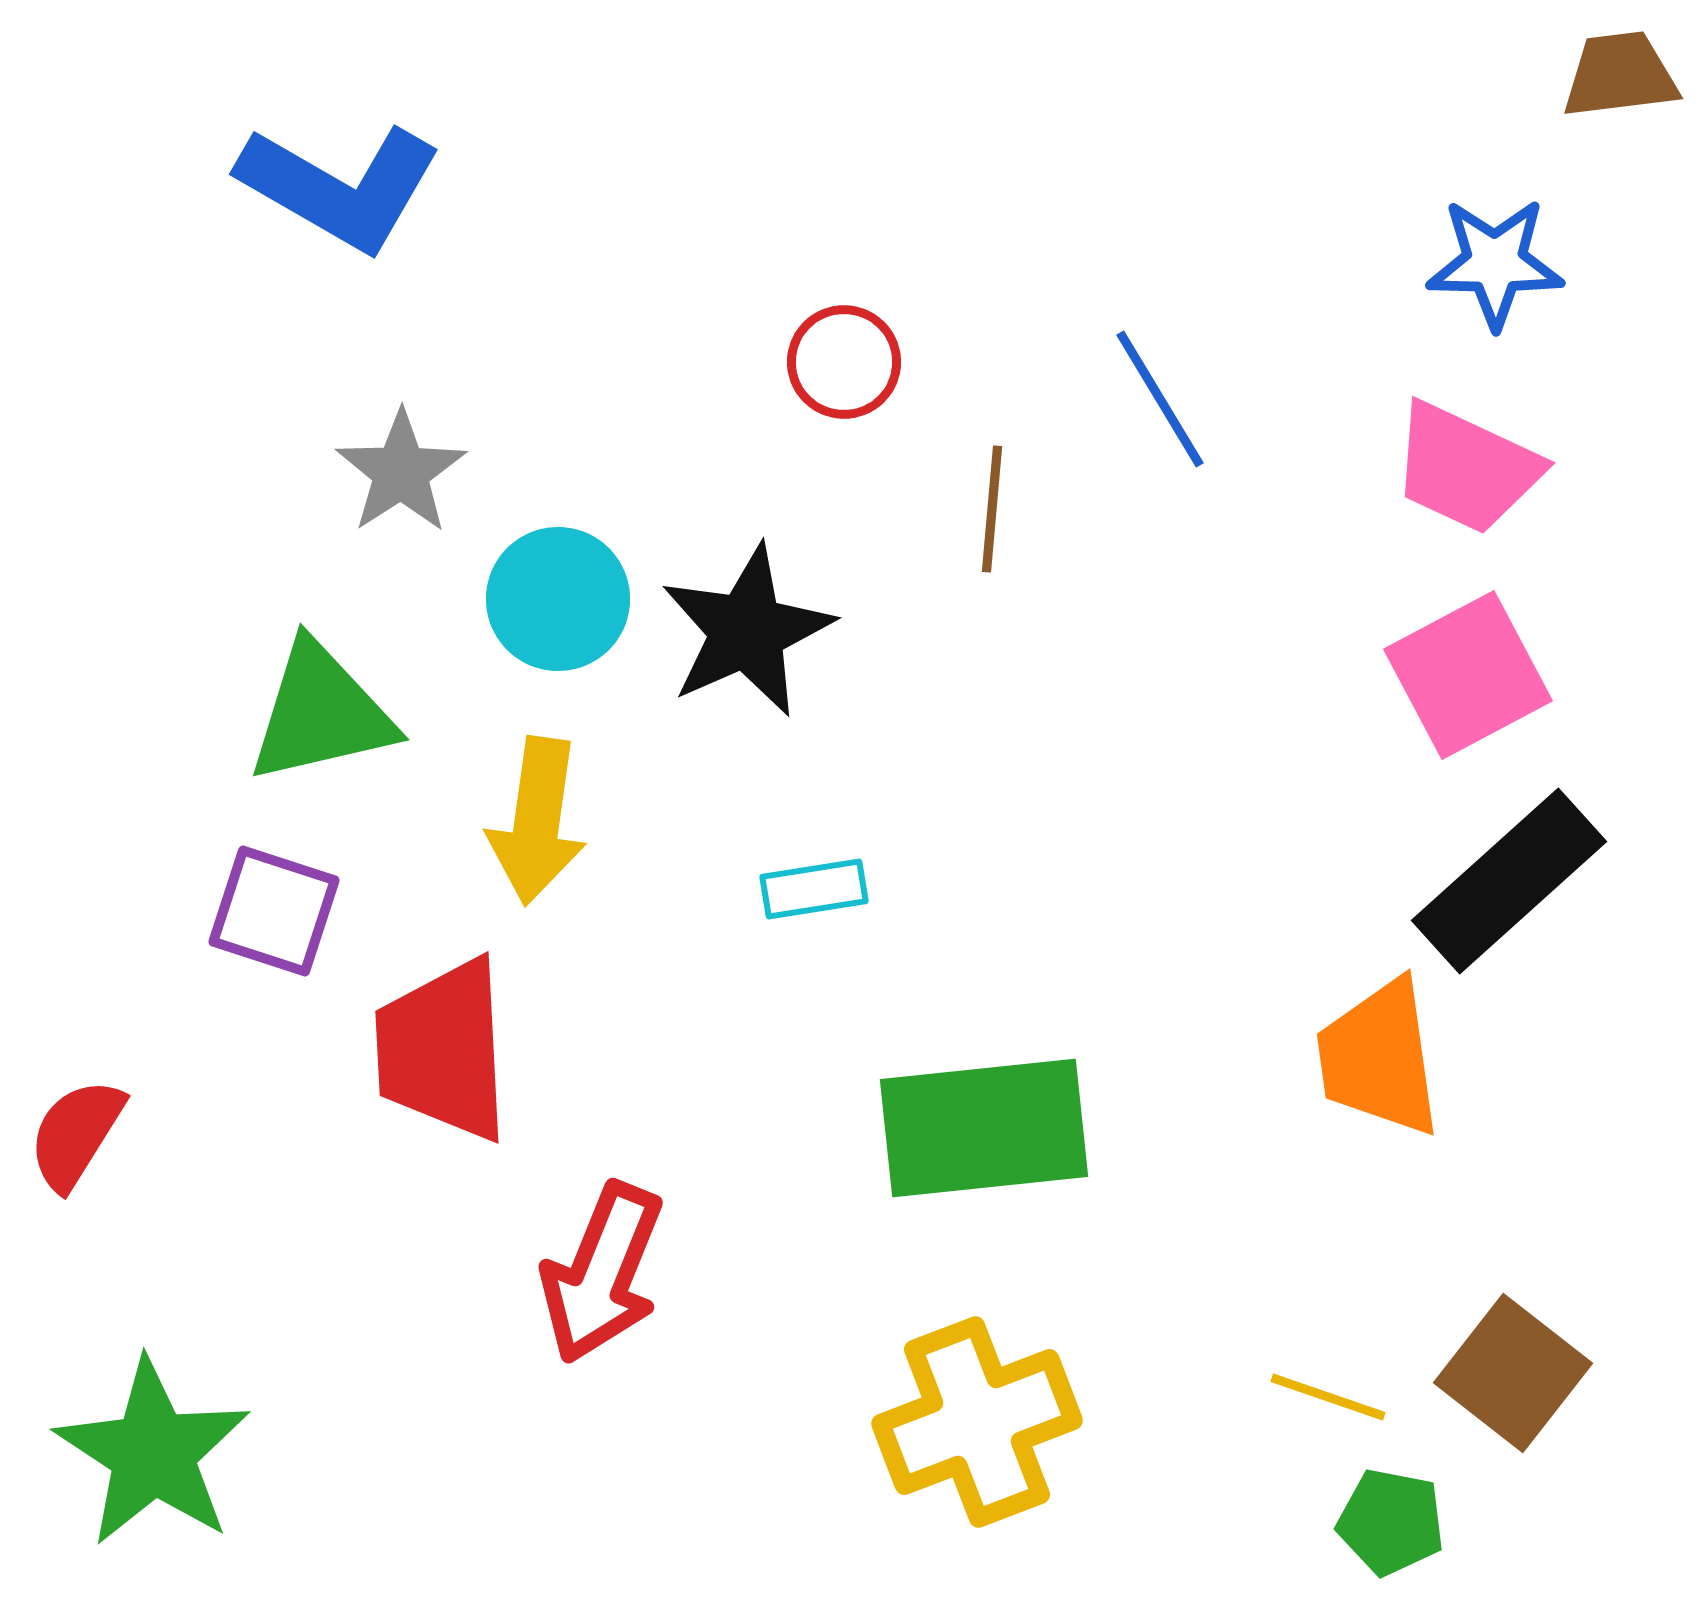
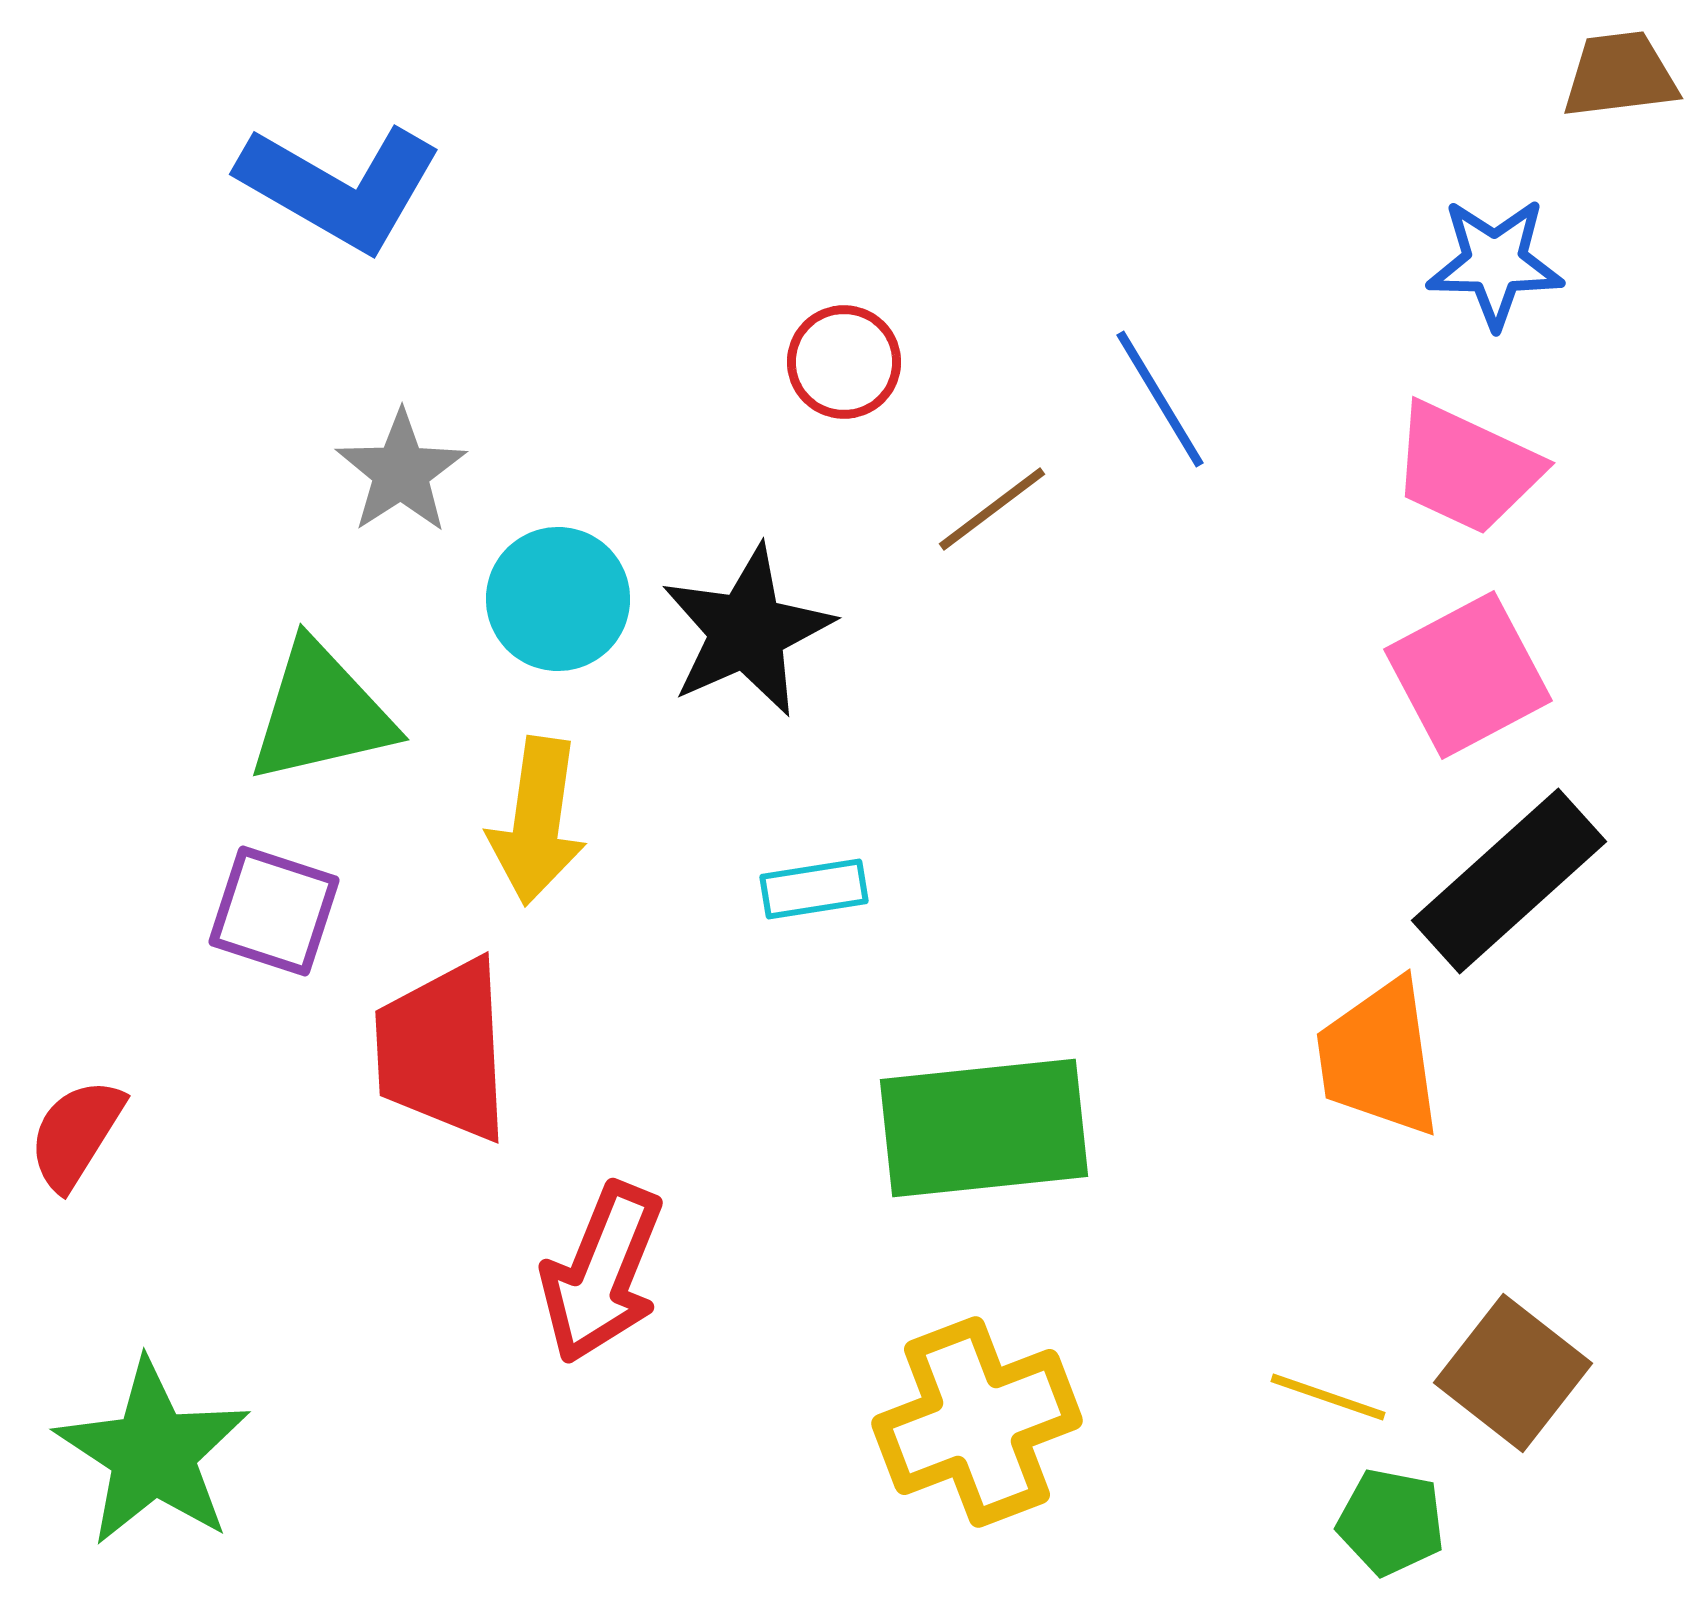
brown line: rotated 48 degrees clockwise
